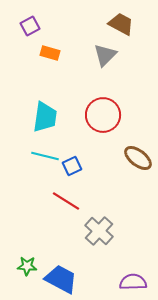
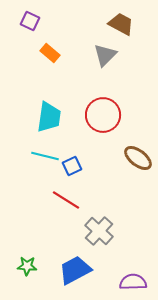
purple square: moved 5 px up; rotated 36 degrees counterclockwise
orange rectangle: rotated 24 degrees clockwise
cyan trapezoid: moved 4 px right
red line: moved 1 px up
blue trapezoid: moved 14 px right, 9 px up; rotated 56 degrees counterclockwise
